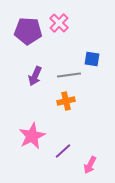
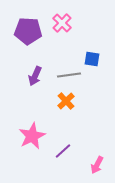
pink cross: moved 3 px right
orange cross: rotated 30 degrees counterclockwise
pink arrow: moved 7 px right
